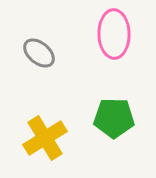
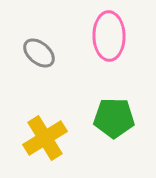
pink ellipse: moved 5 px left, 2 px down
